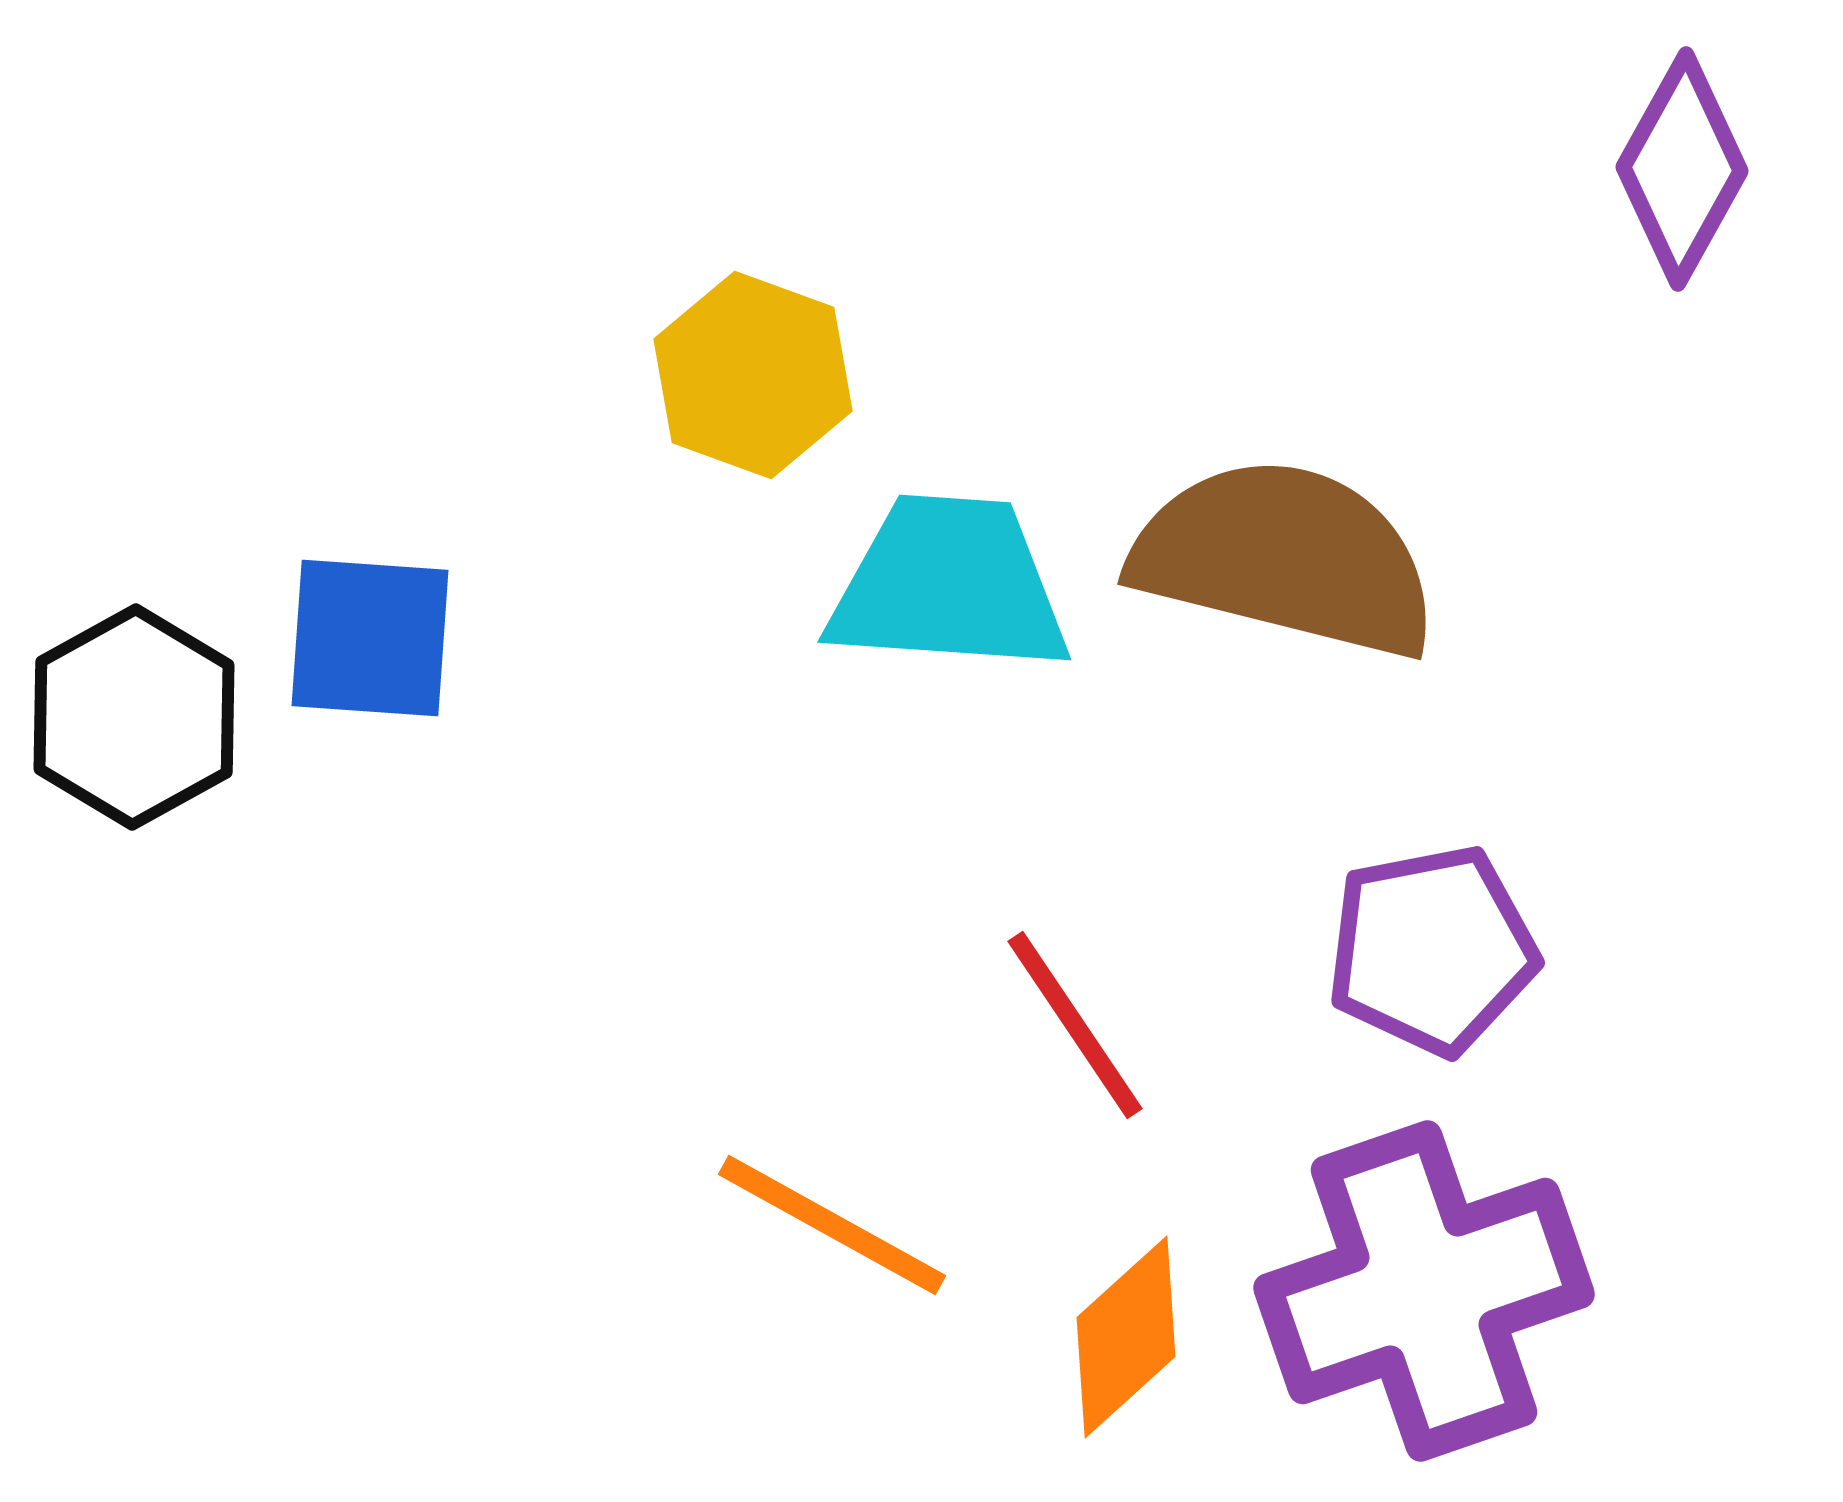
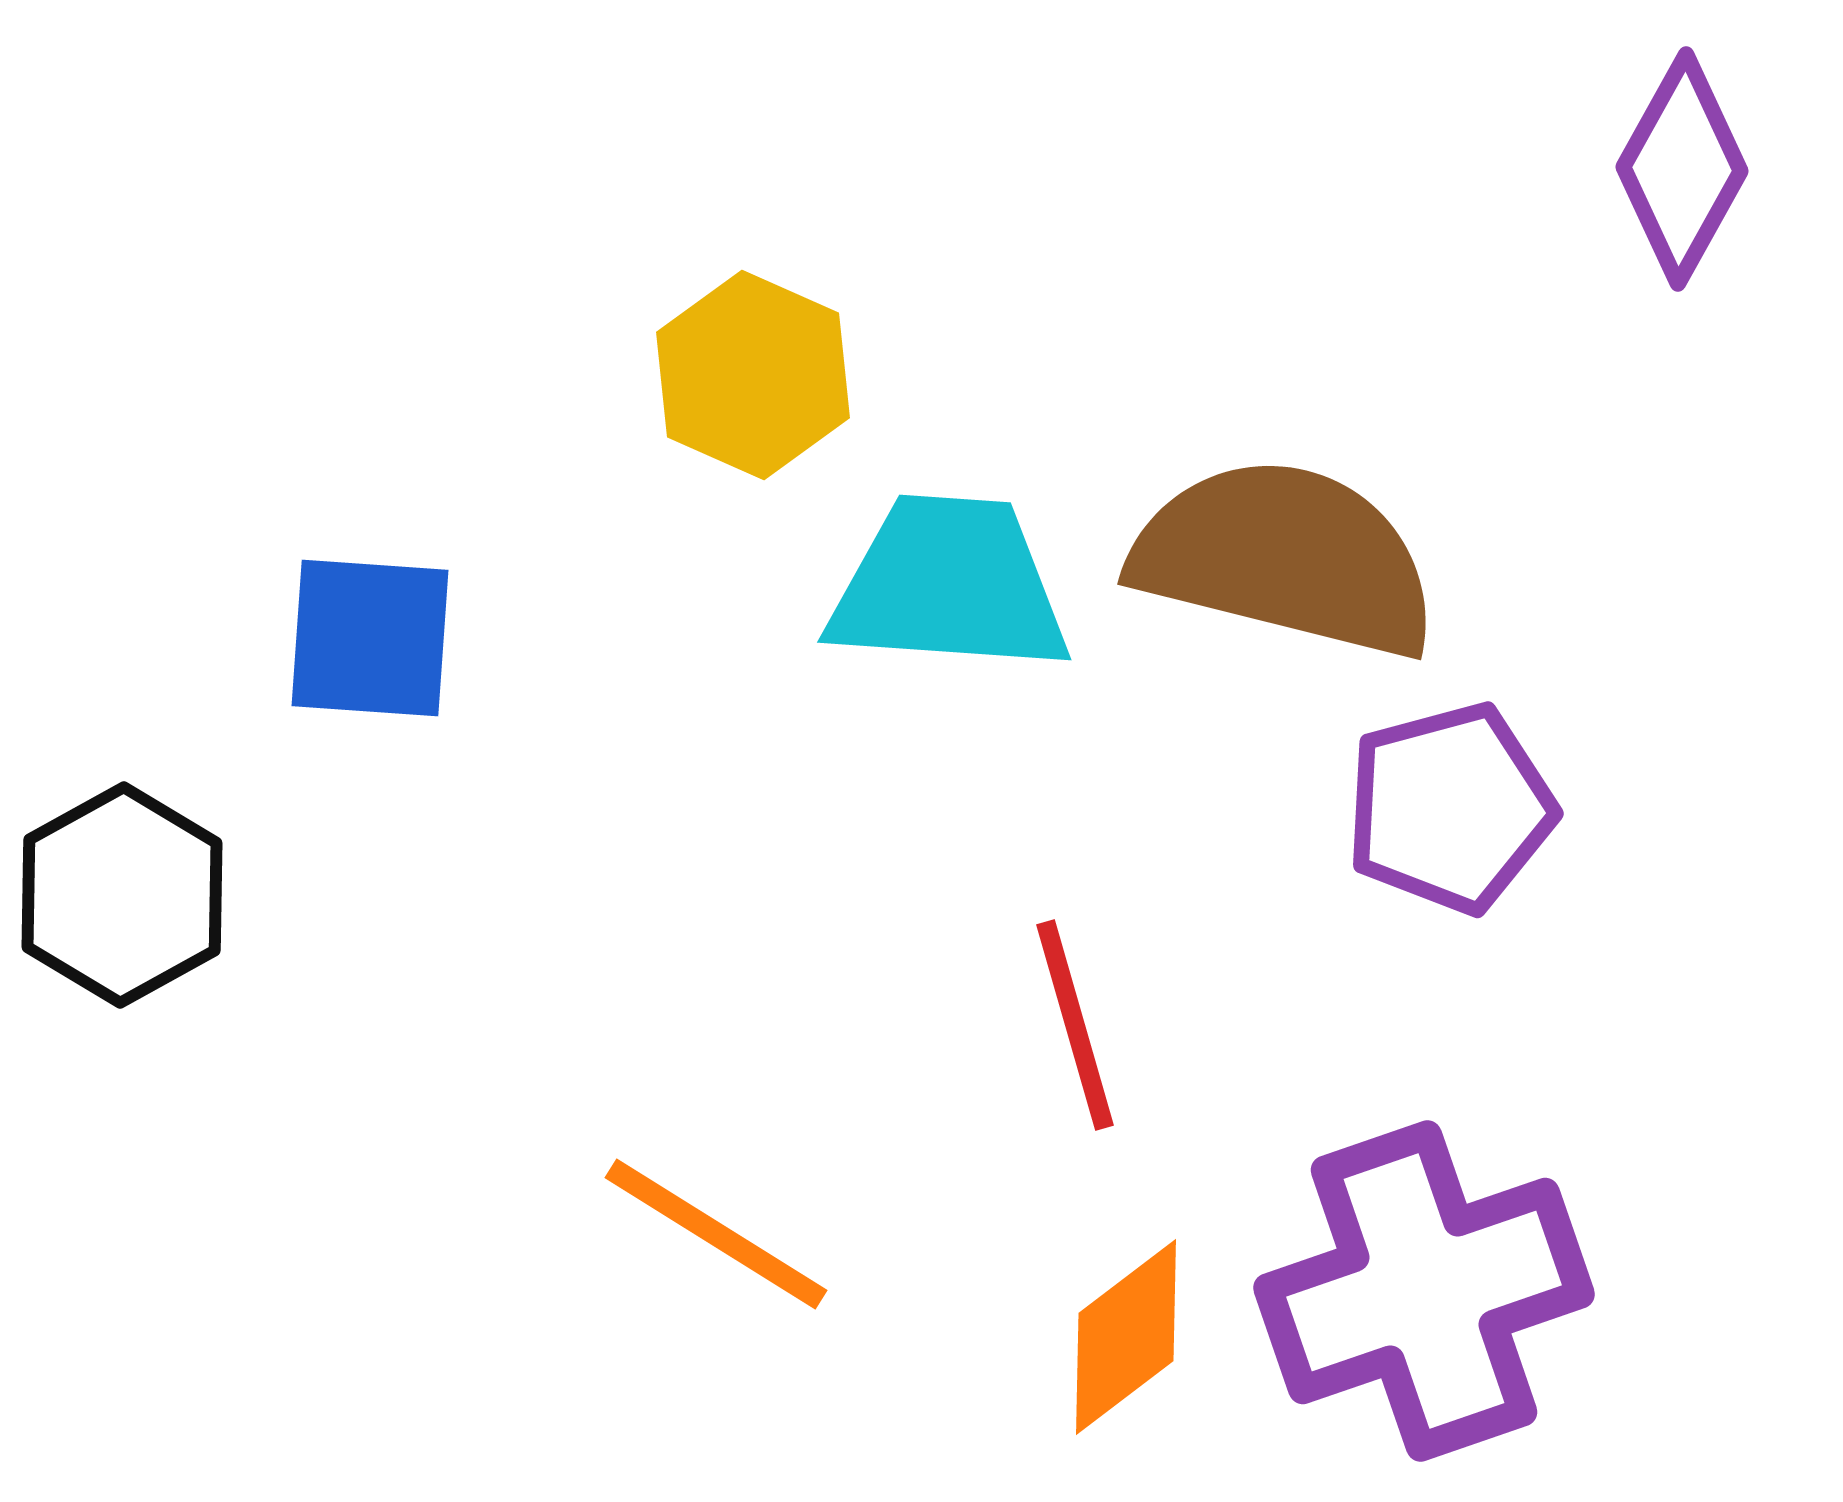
yellow hexagon: rotated 4 degrees clockwise
black hexagon: moved 12 px left, 178 px down
purple pentagon: moved 18 px right, 142 px up; rotated 4 degrees counterclockwise
red line: rotated 18 degrees clockwise
orange line: moved 116 px left, 9 px down; rotated 3 degrees clockwise
orange diamond: rotated 5 degrees clockwise
